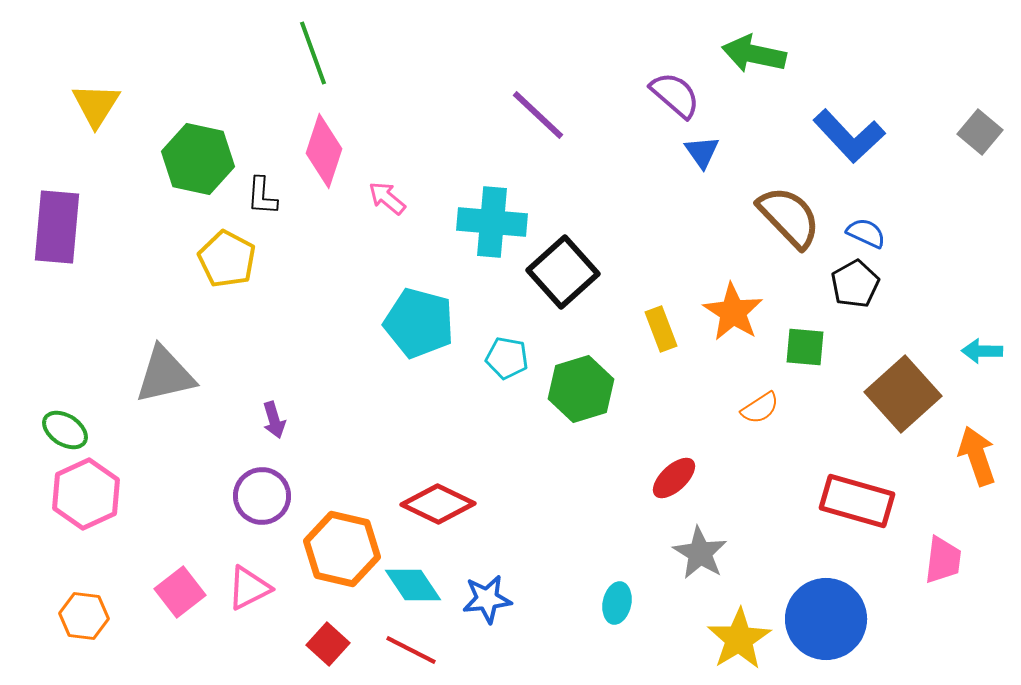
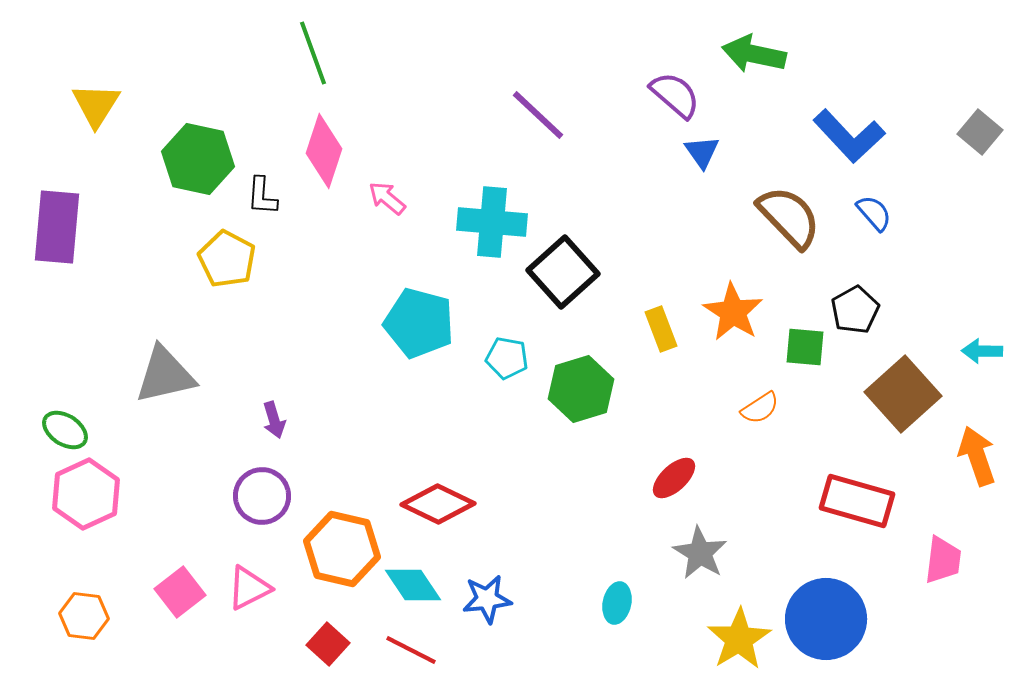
blue semicircle at (866, 233): moved 8 px right, 20 px up; rotated 24 degrees clockwise
black pentagon at (855, 284): moved 26 px down
